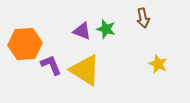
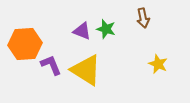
yellow triangle: moved 1 px right
